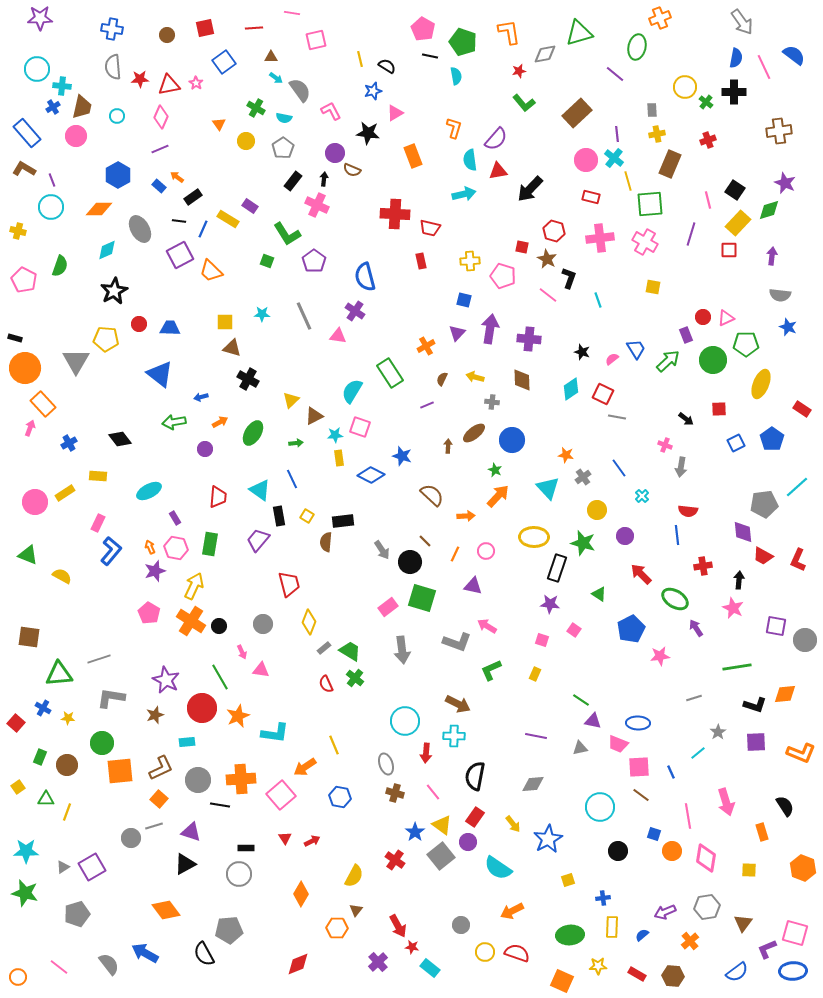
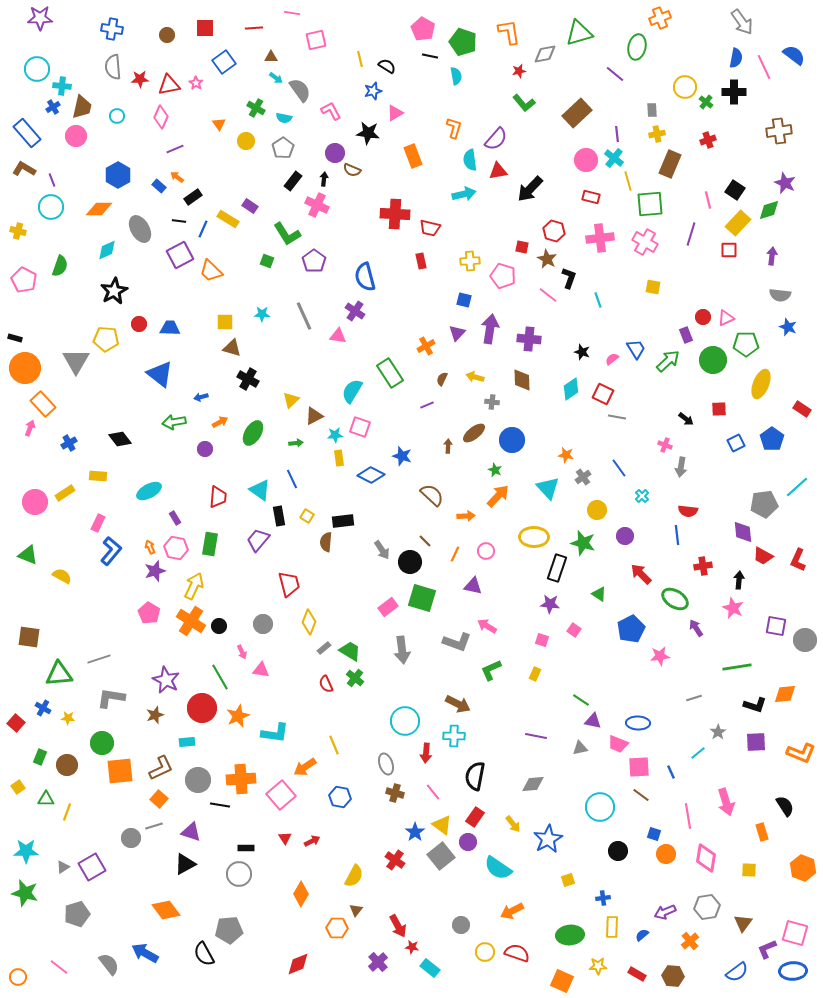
red square at (205, 28): rotated 12 degrees clockwise
purple line at (160, 149): moved 15 px right
orange circle at (672, 851): moved 6 px left, 3 px down
